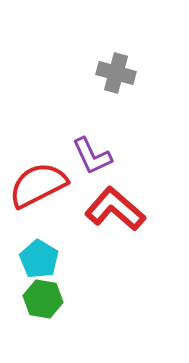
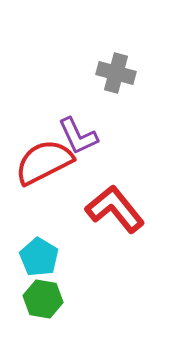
purple L-shape: moved 14 px left, 20 px up
red semicircle: moved 6 px right, 23 px up
red L-shape: rotated 10 degrees clockwise
cyan pentagon: moved 2 px up
